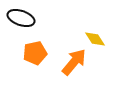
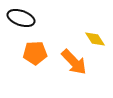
orange pentagon: rotated 10 degrees clockwise
orange arrow: rotated 96 degrees clockwise
